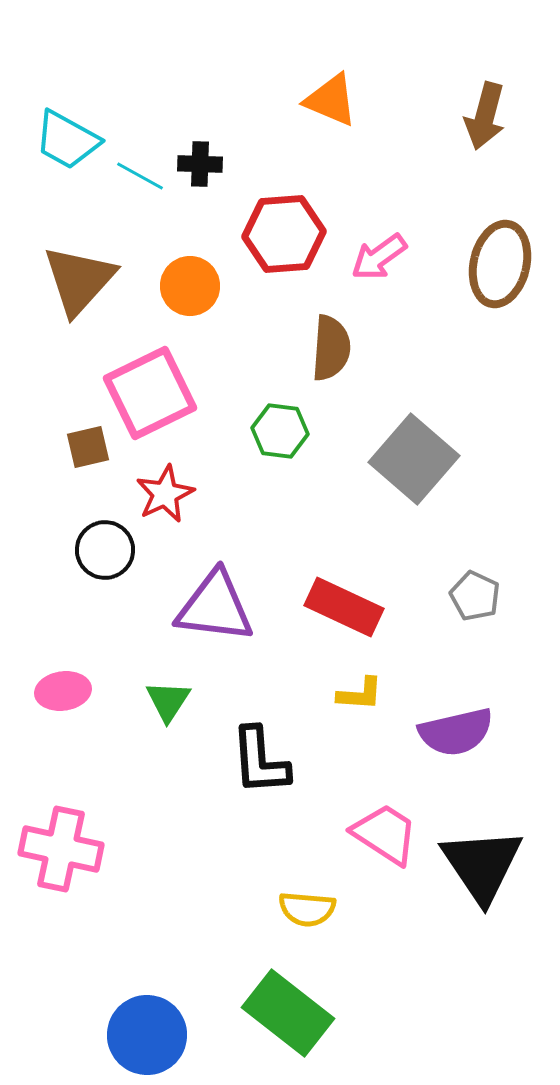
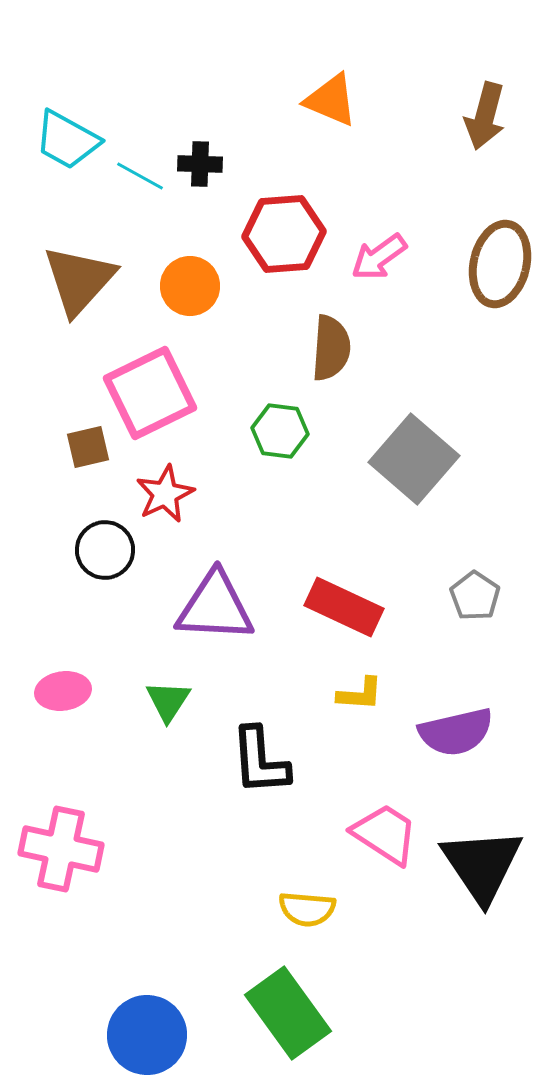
gray pentagon: rotated 9 degrees clockwise
purple triangle: rotated 4 degrees counterclockwise
green rectangle: rotated 16 degrees clockwise
